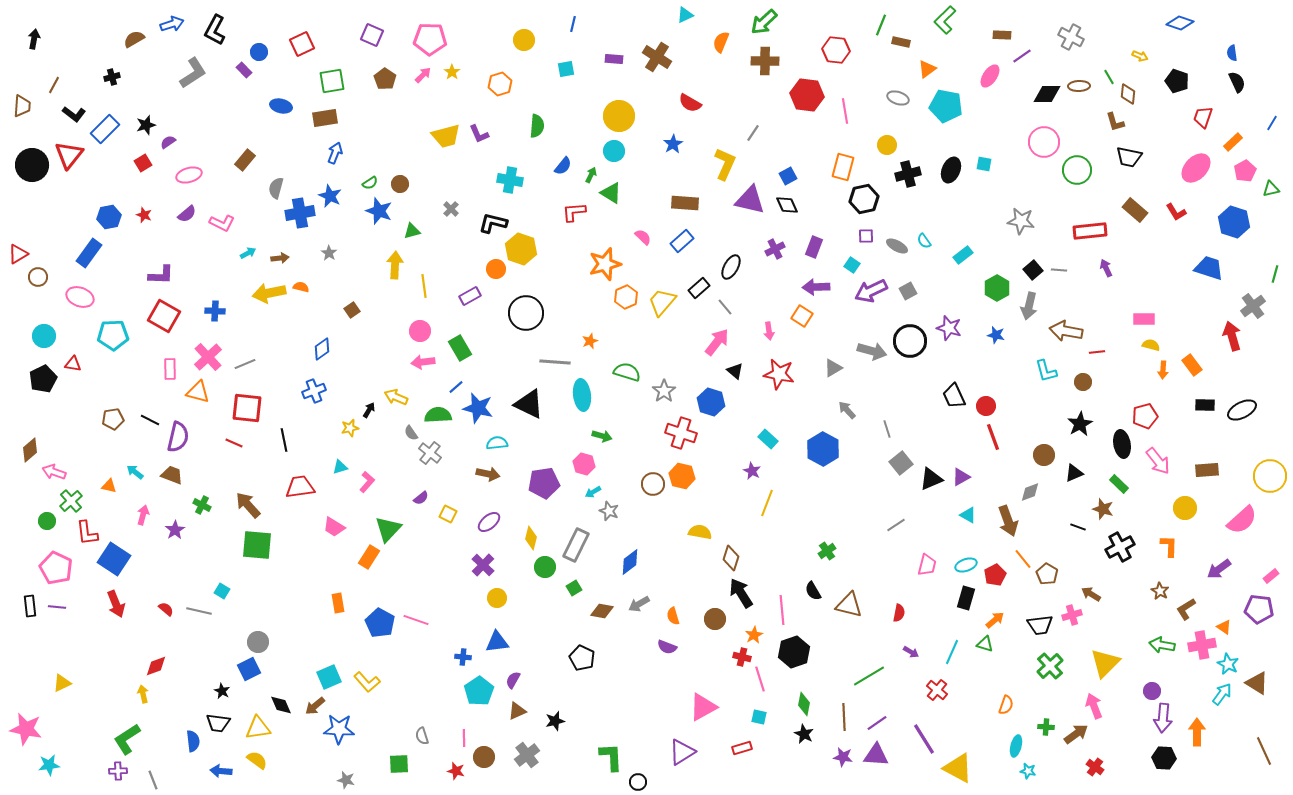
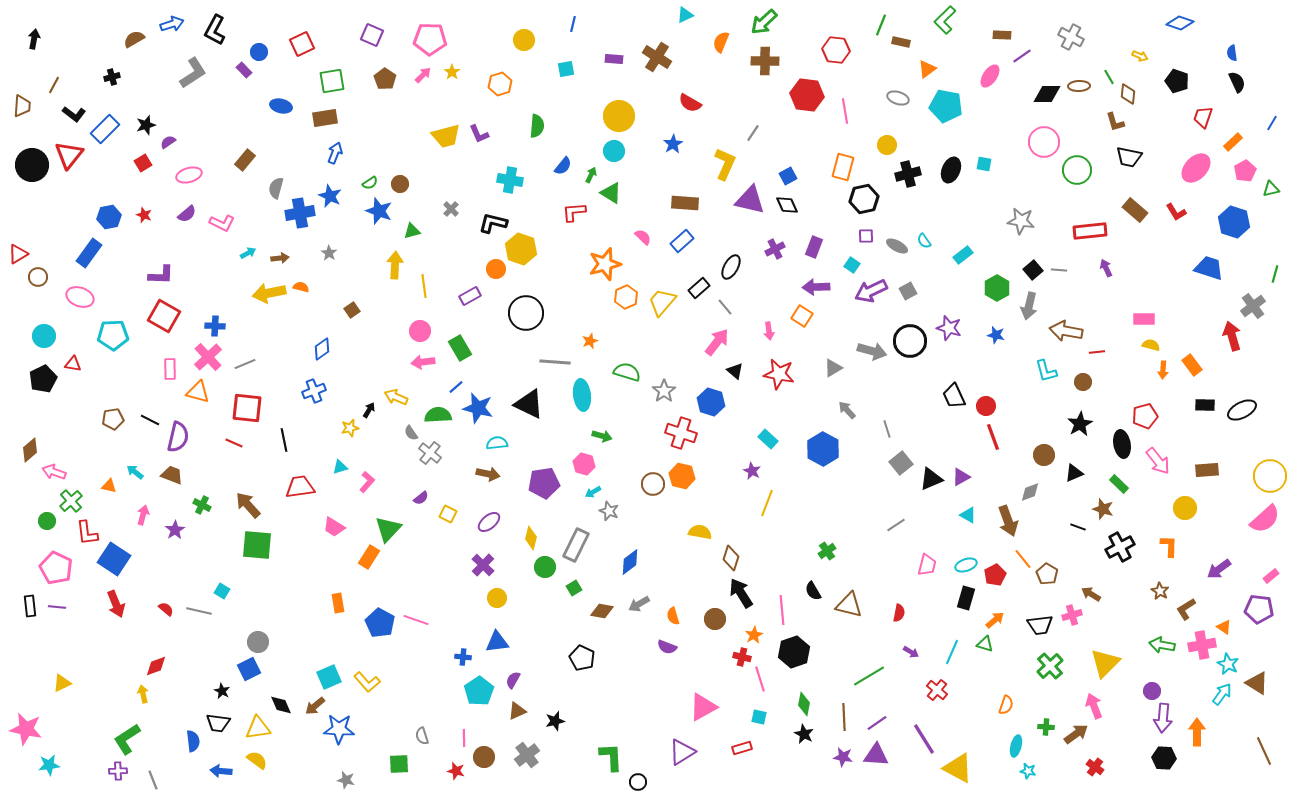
blue cross at (215, 311): moved 15 px down
pink semicircle at (1242, 520): moved 23 px right, 1 px up
